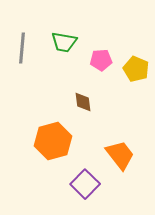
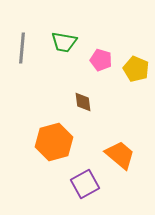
pink pentagon: rotated 20 degrees clockwise
orange hexagon: moved 1 px right, 1 px down
orange trapezoid: rotated 12 degrees counterclockwise
purple square: rotated 16 degrees clockwise
